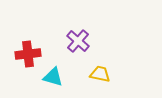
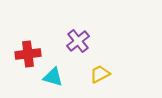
purple cross: rotated 10 degrees clockwise
yellow trapezoid: rotated 40 degrees counterclockwise
